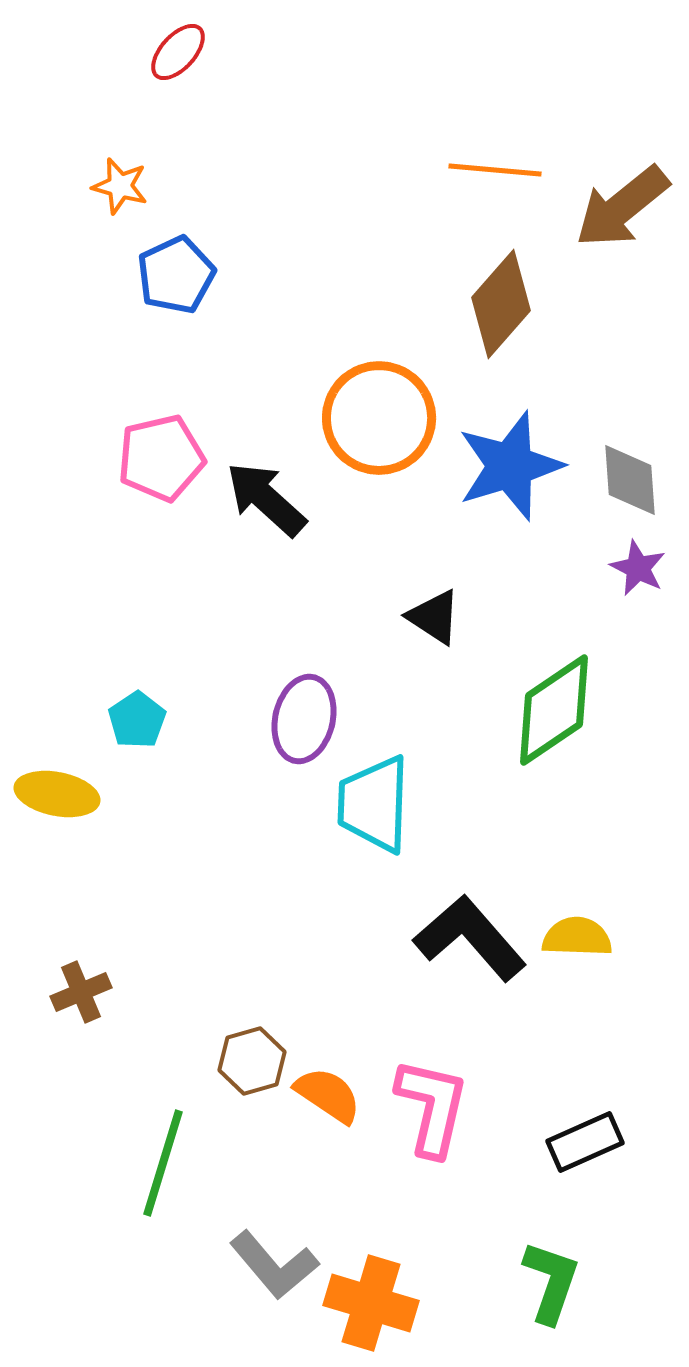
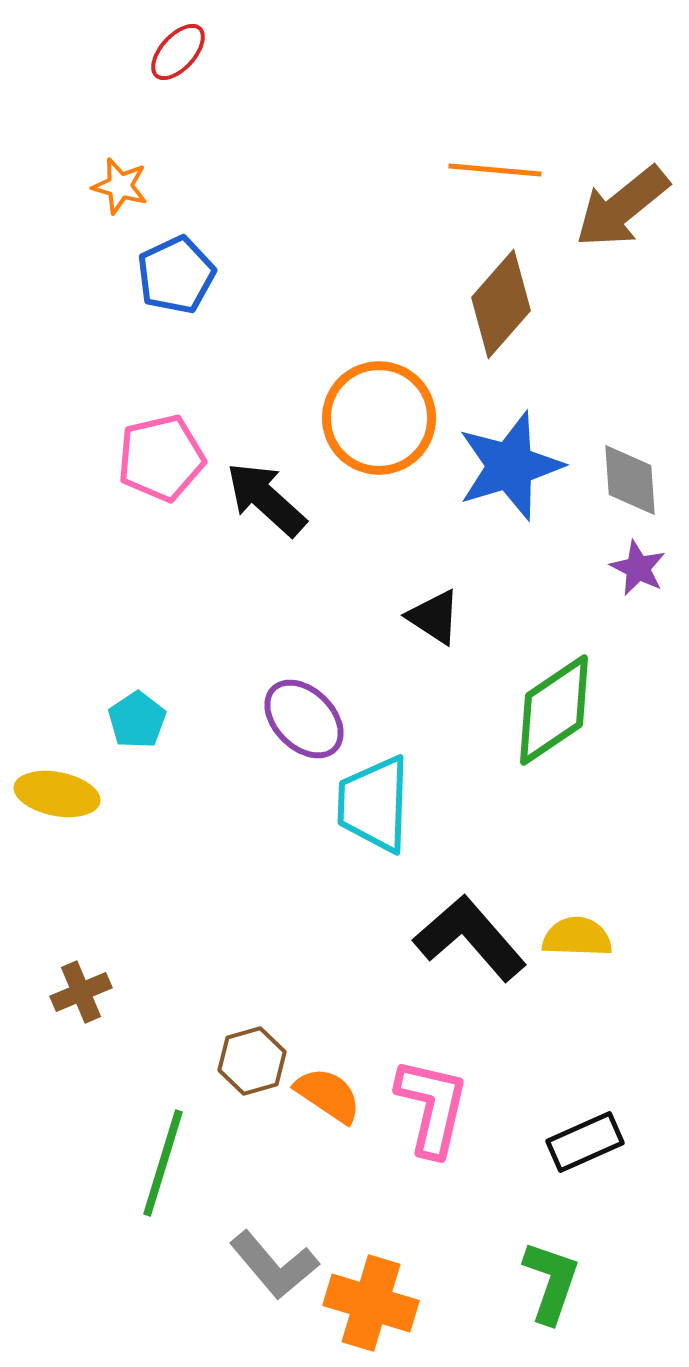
purple ellipse: rotated 58 degrees counterclockwise
